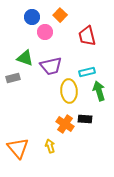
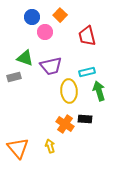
gray rectangle: moved 1 px right, 1 px up
